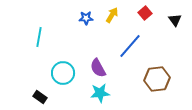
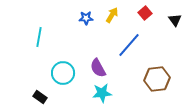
blue line: moved 1 px left, 1 px up
cyan star: moved 2 px right
